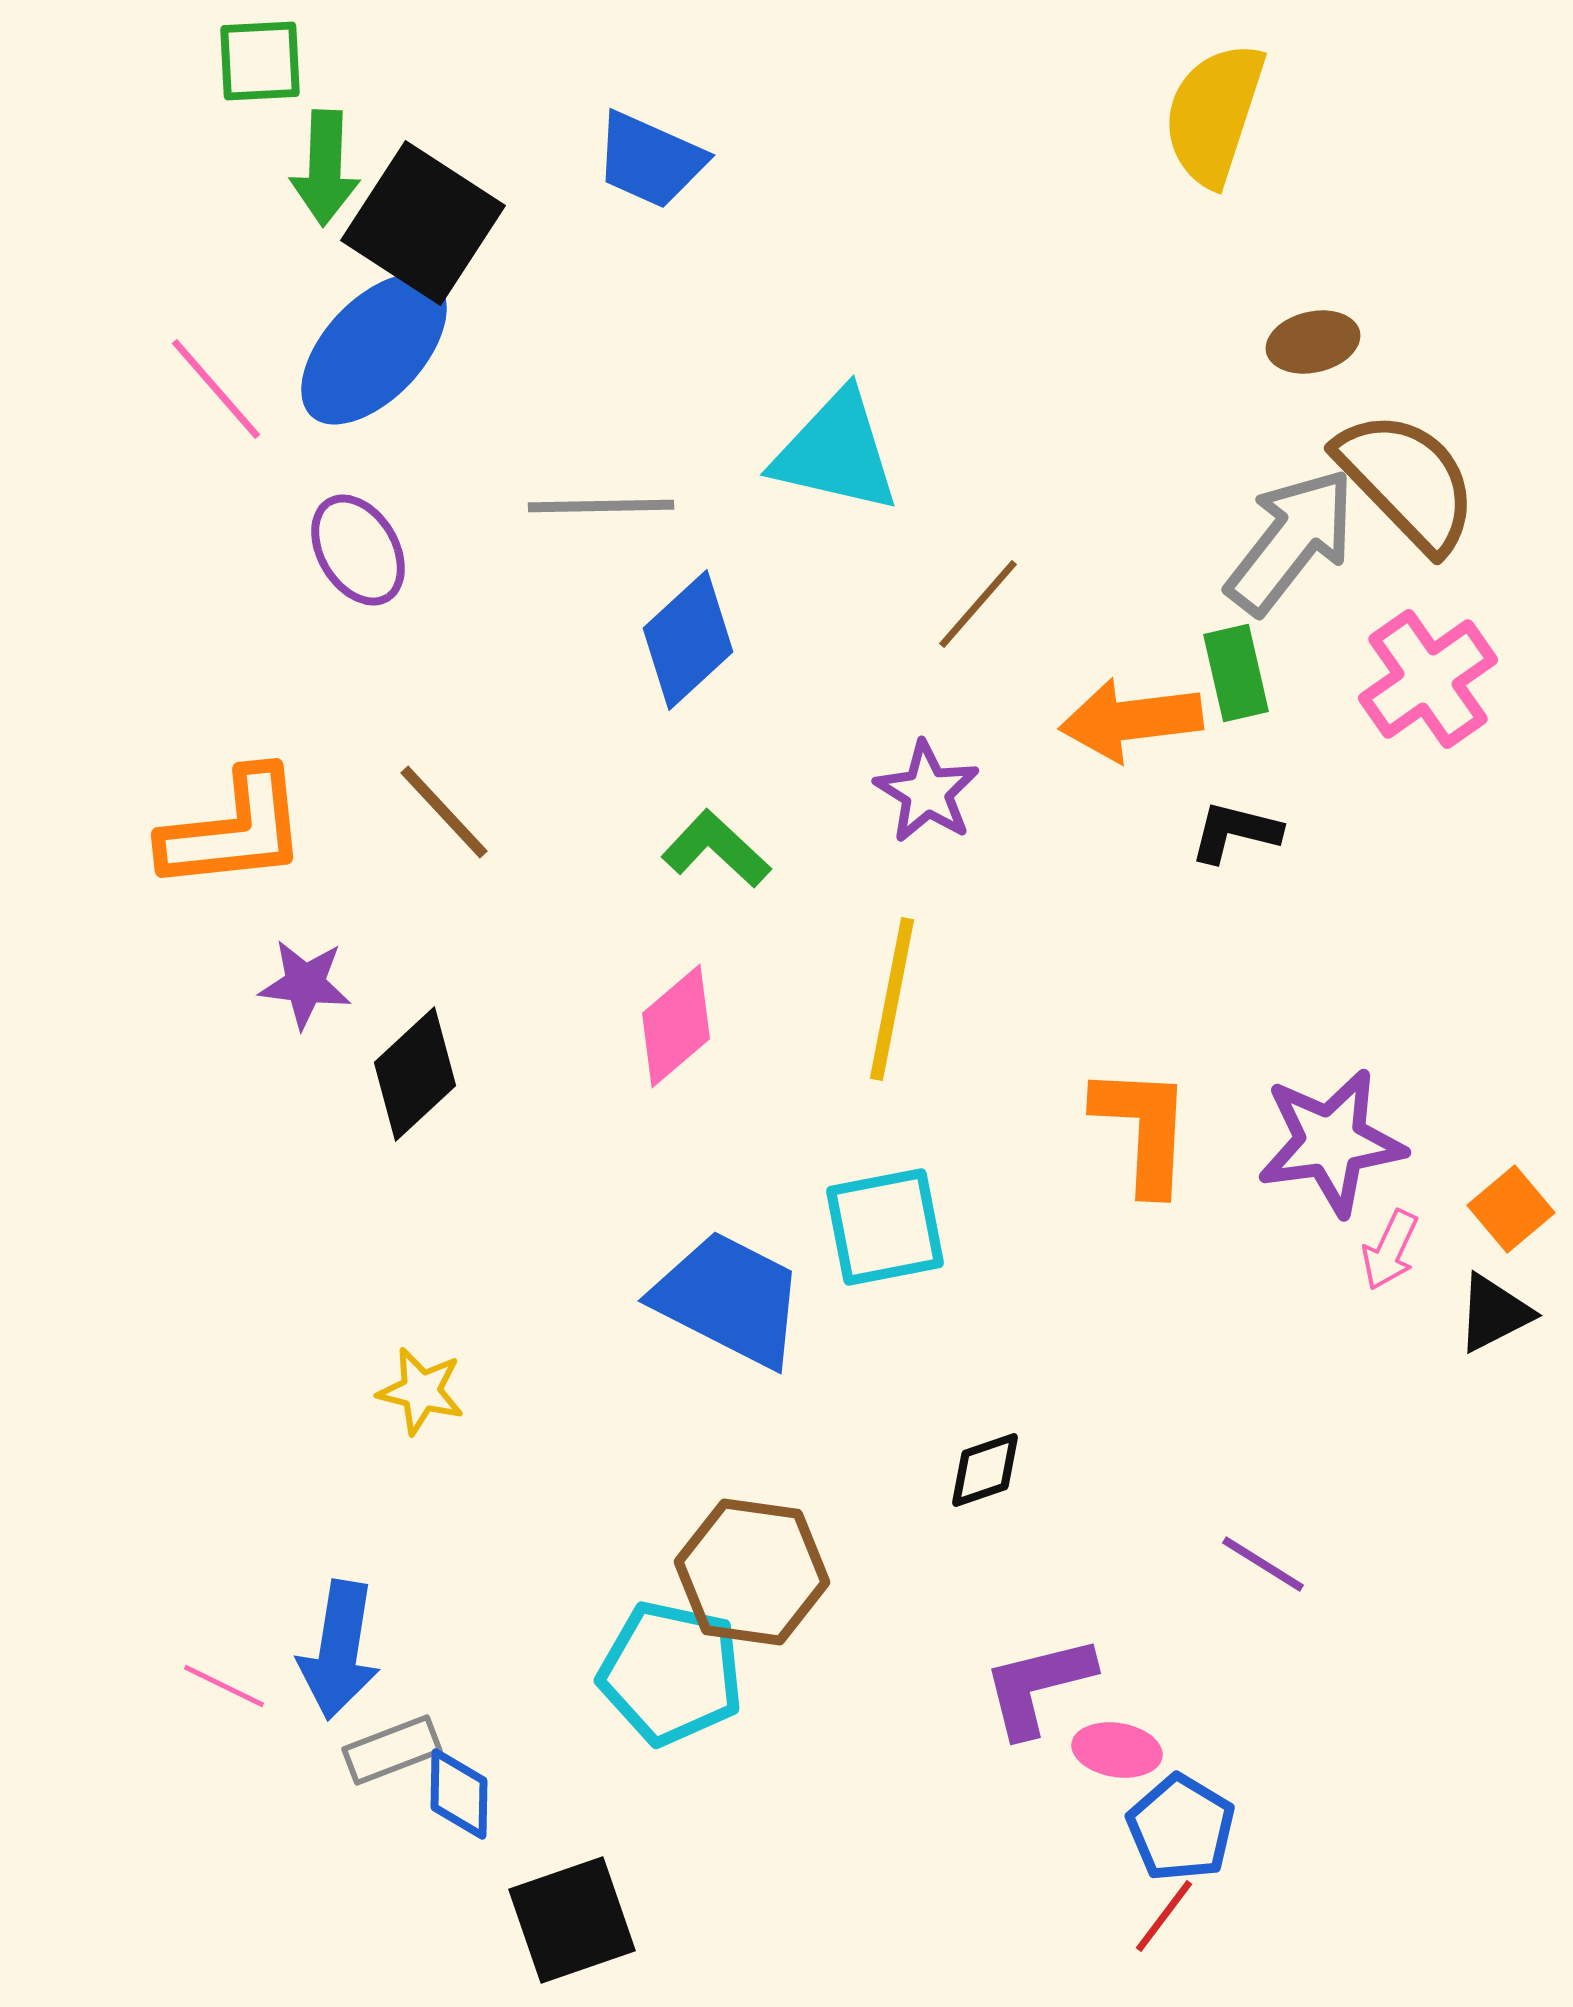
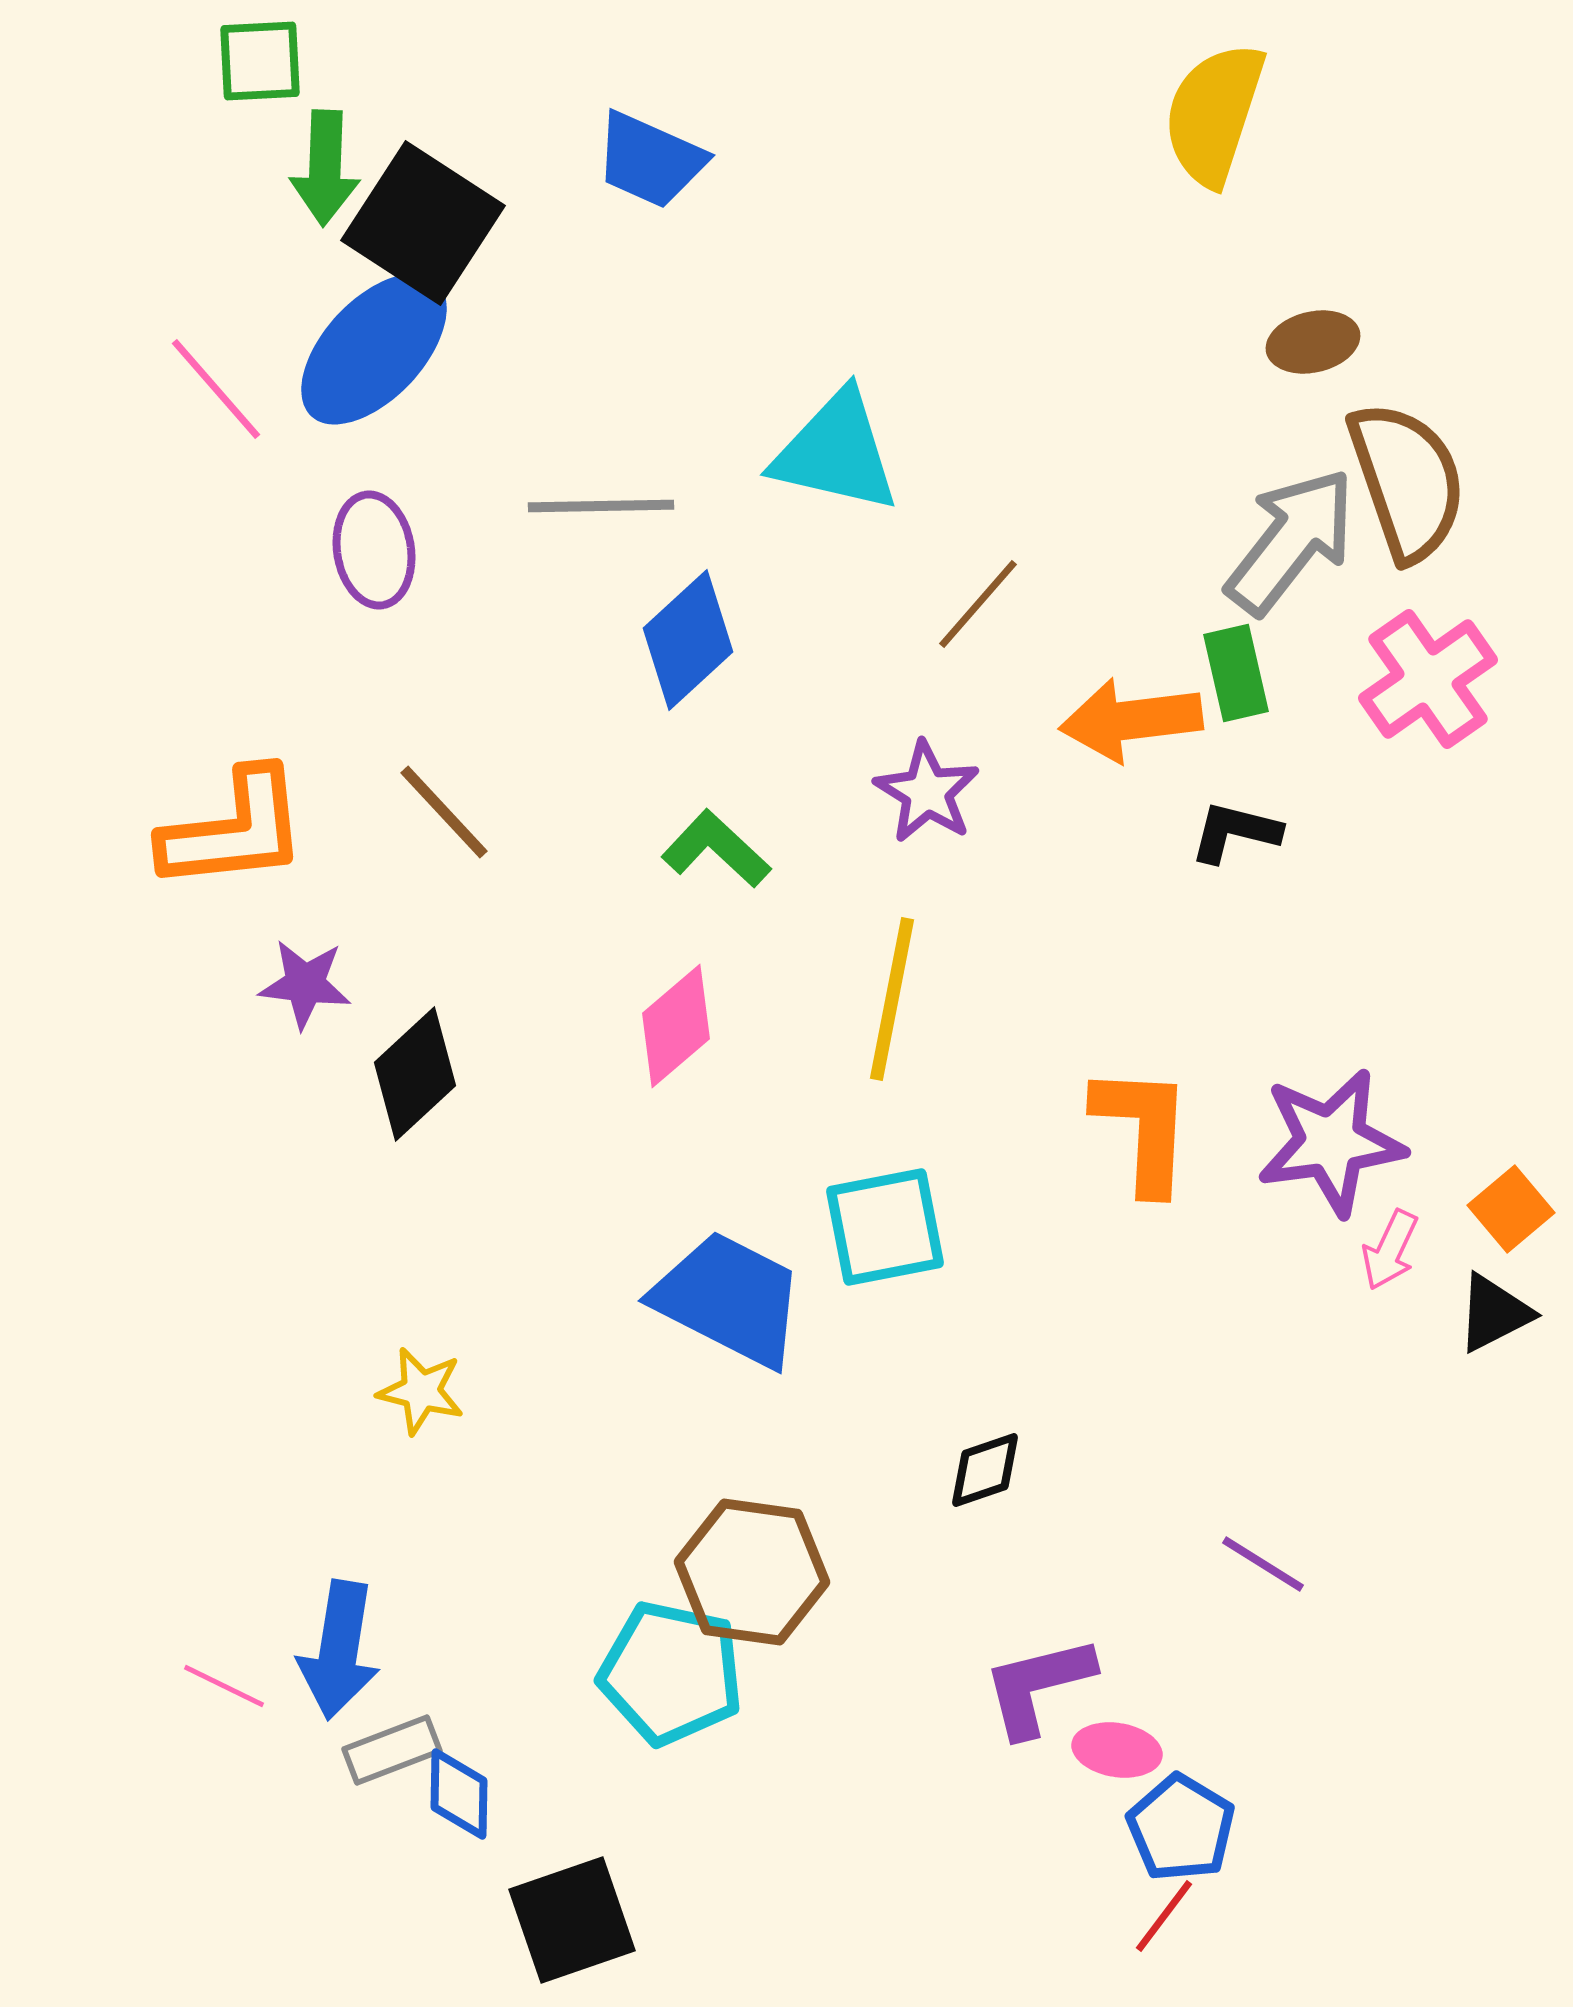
brown semicircle at (1407, 481): rotated 25 degrees clockwise
purple ellipse at (358, 550): moved 16 px right; rotated 22 degrees clockwise
